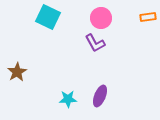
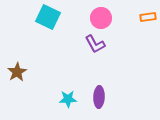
purple L-shape: moved 1 px down
purple ellipse: moved 1 px left, 1 px down; rotated 20 degrees counterclockwise
